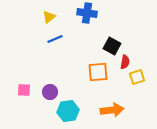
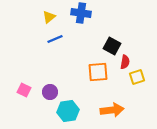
blue cross: moved 6 px left
pink square: rotated 24 degrees clockwise
